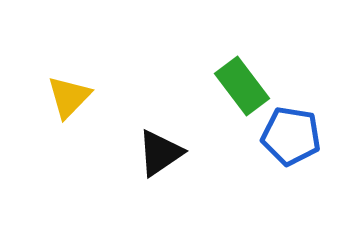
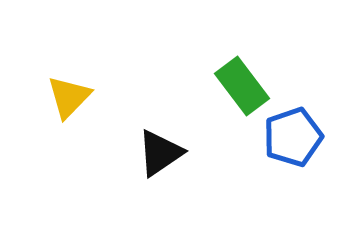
blue pentagon: moved 2 px right, 1 px down; rotated 28 degrees counterclockwise
